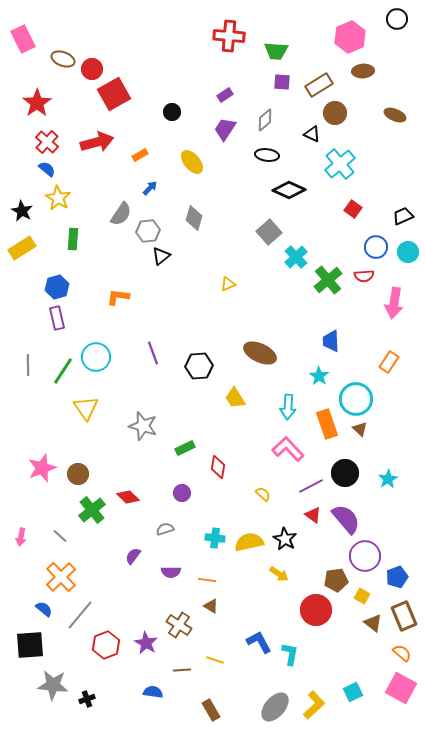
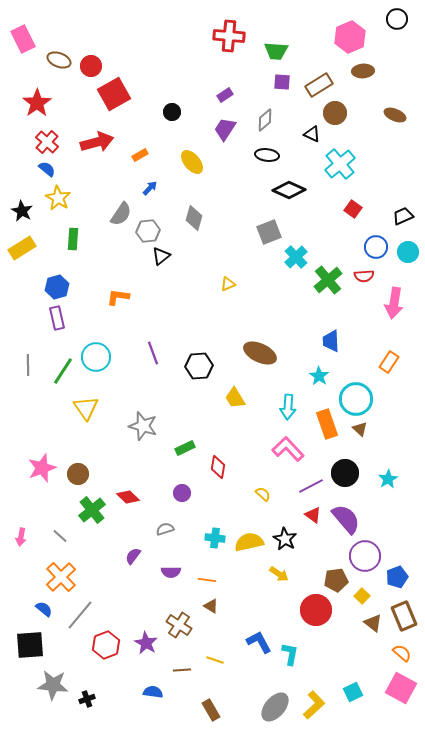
brown ellipse at (63, 59): moved 4 px left, 1 px down
red circle at (92, 69): moved 1 px left, 3 px up
gray square at (269, 232): rotated 20 degrees clockwise
yellow square at (362, 596): rotated 14 degrees clockwise
